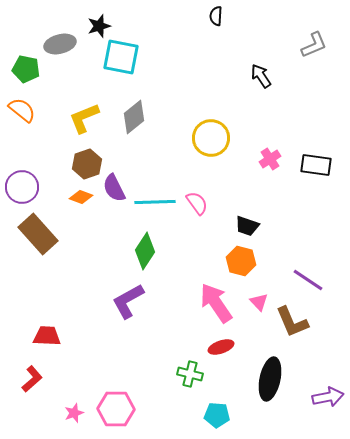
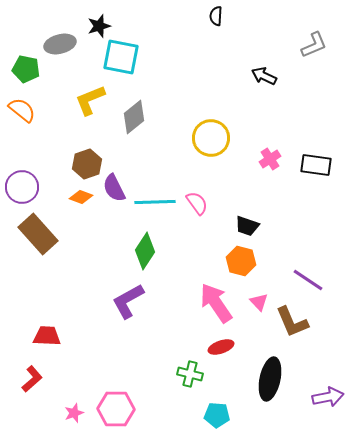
black arrow: moved 3 px right; rotated 30 degrees counterclockwise
yellow L-shape: moved 6 px right, 18 px up
